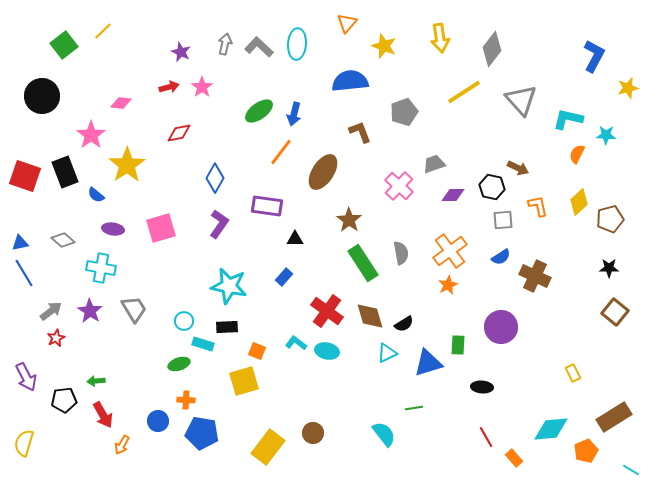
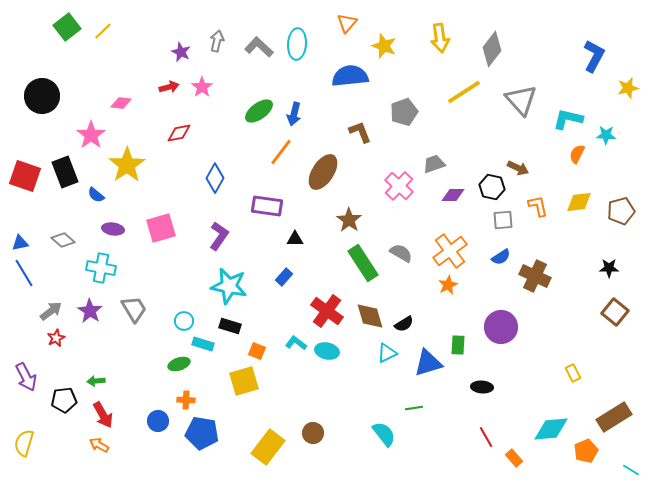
gray arrow at (225, 44): moved 8 px left, 3 px up
green square at (64, 45): moved 3 px right, 18 px up
blue semicircle at (350, 81): moved 5 px up
yellow diamond at (579, 202): rotated 36 degrees clockwise
brown pentagon at (610, 219): moved 11 px right, 8 px up
purple L-shape at (219, 224): moved 12 px down
gray semicircle at (401, 253): rotated 50 degrees counterclockwise
black rectangle at (227, 327): moved 3 px right, 1 px up; rotated 20 degrees clockwise
orange arrow at (122, 445): moved 23 px left; rotated 90 degrees clockwise
